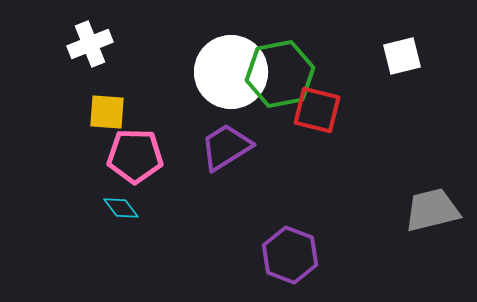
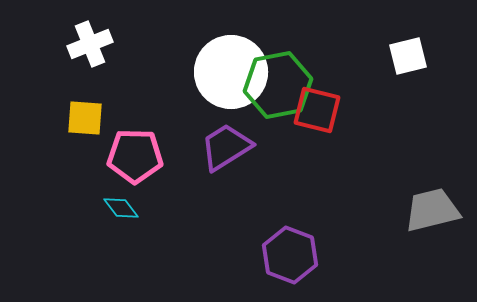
white square: moved 6 px right
green hexagon: moved 2 px left, 11 px down
yellow square: moved 22 px left, 6 px down
